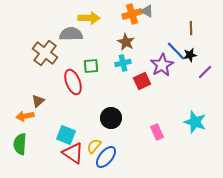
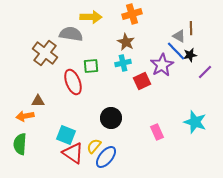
gray triangle: moved 32 px right, 25 px down
yellow arrow: moved 2 px right, 1 px up
gray semicircle: rotated 10 degrees clockwise
brown triangle: rotated 40 degrees clockwise
